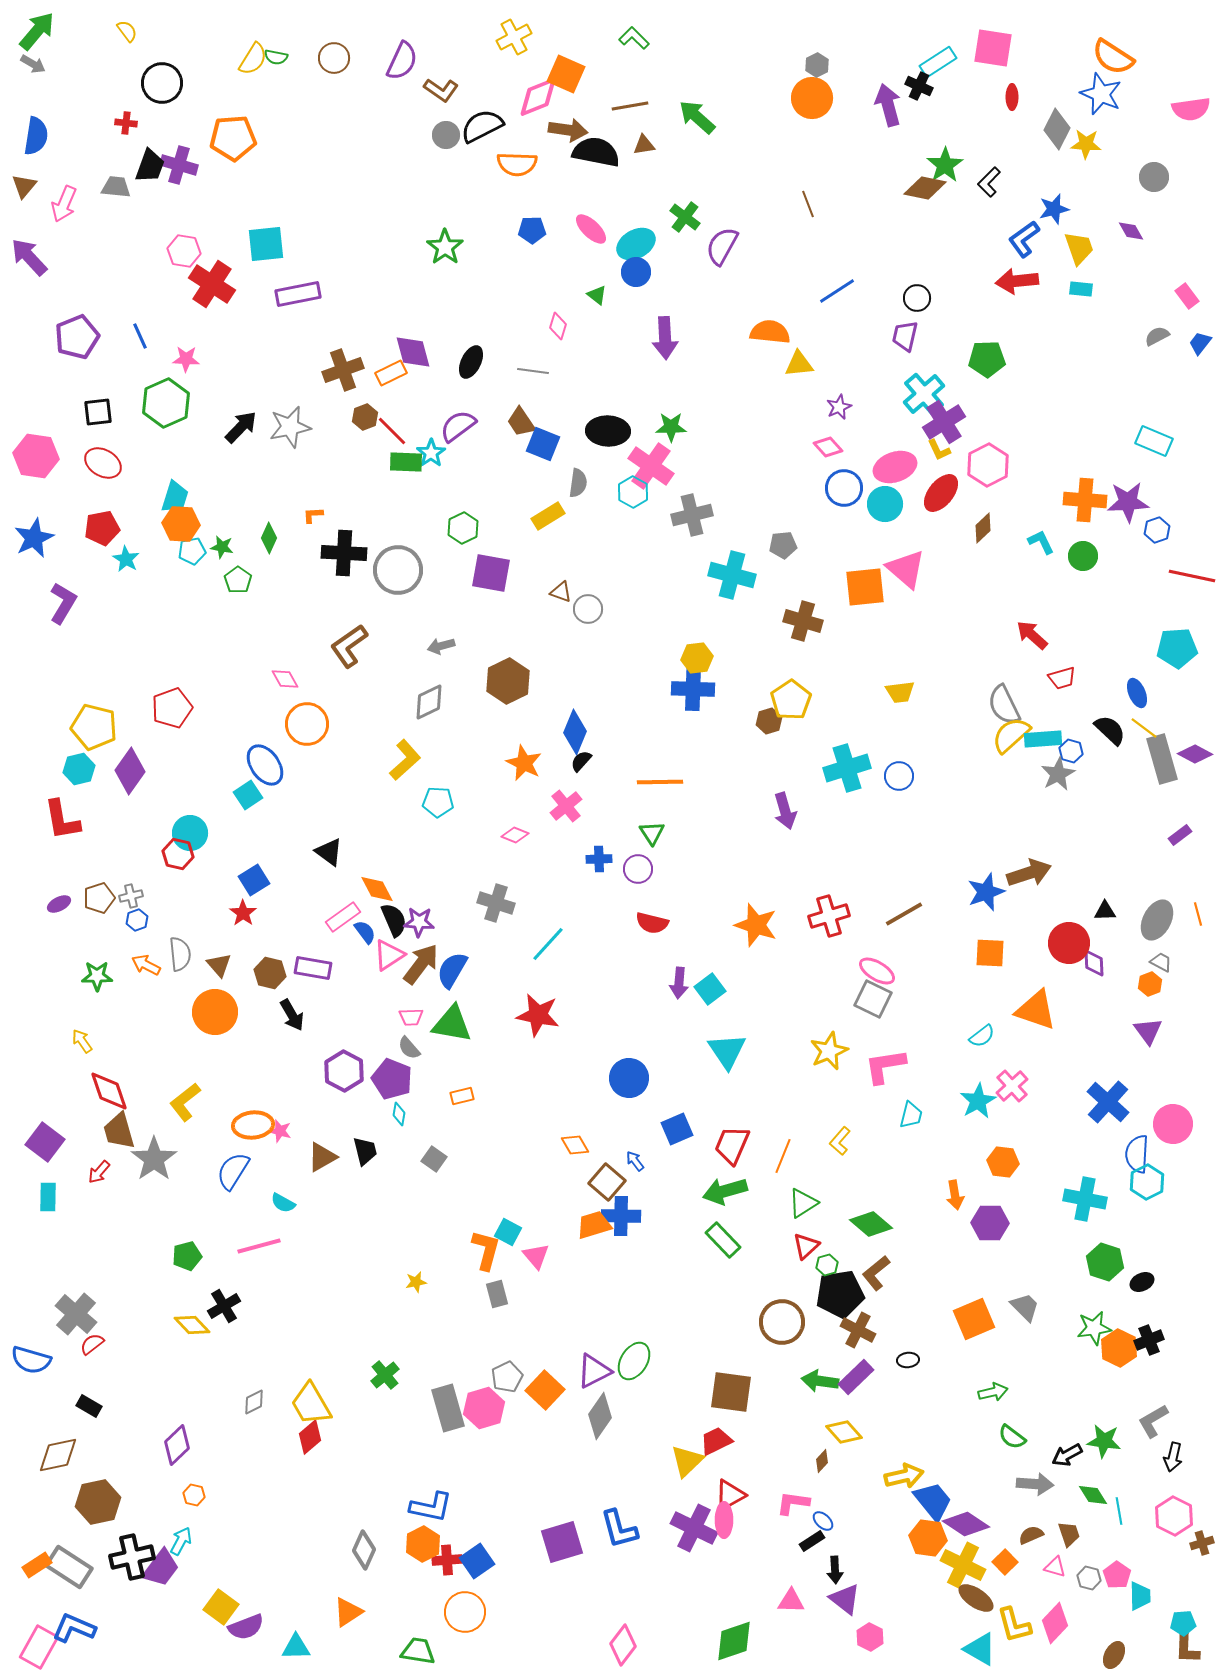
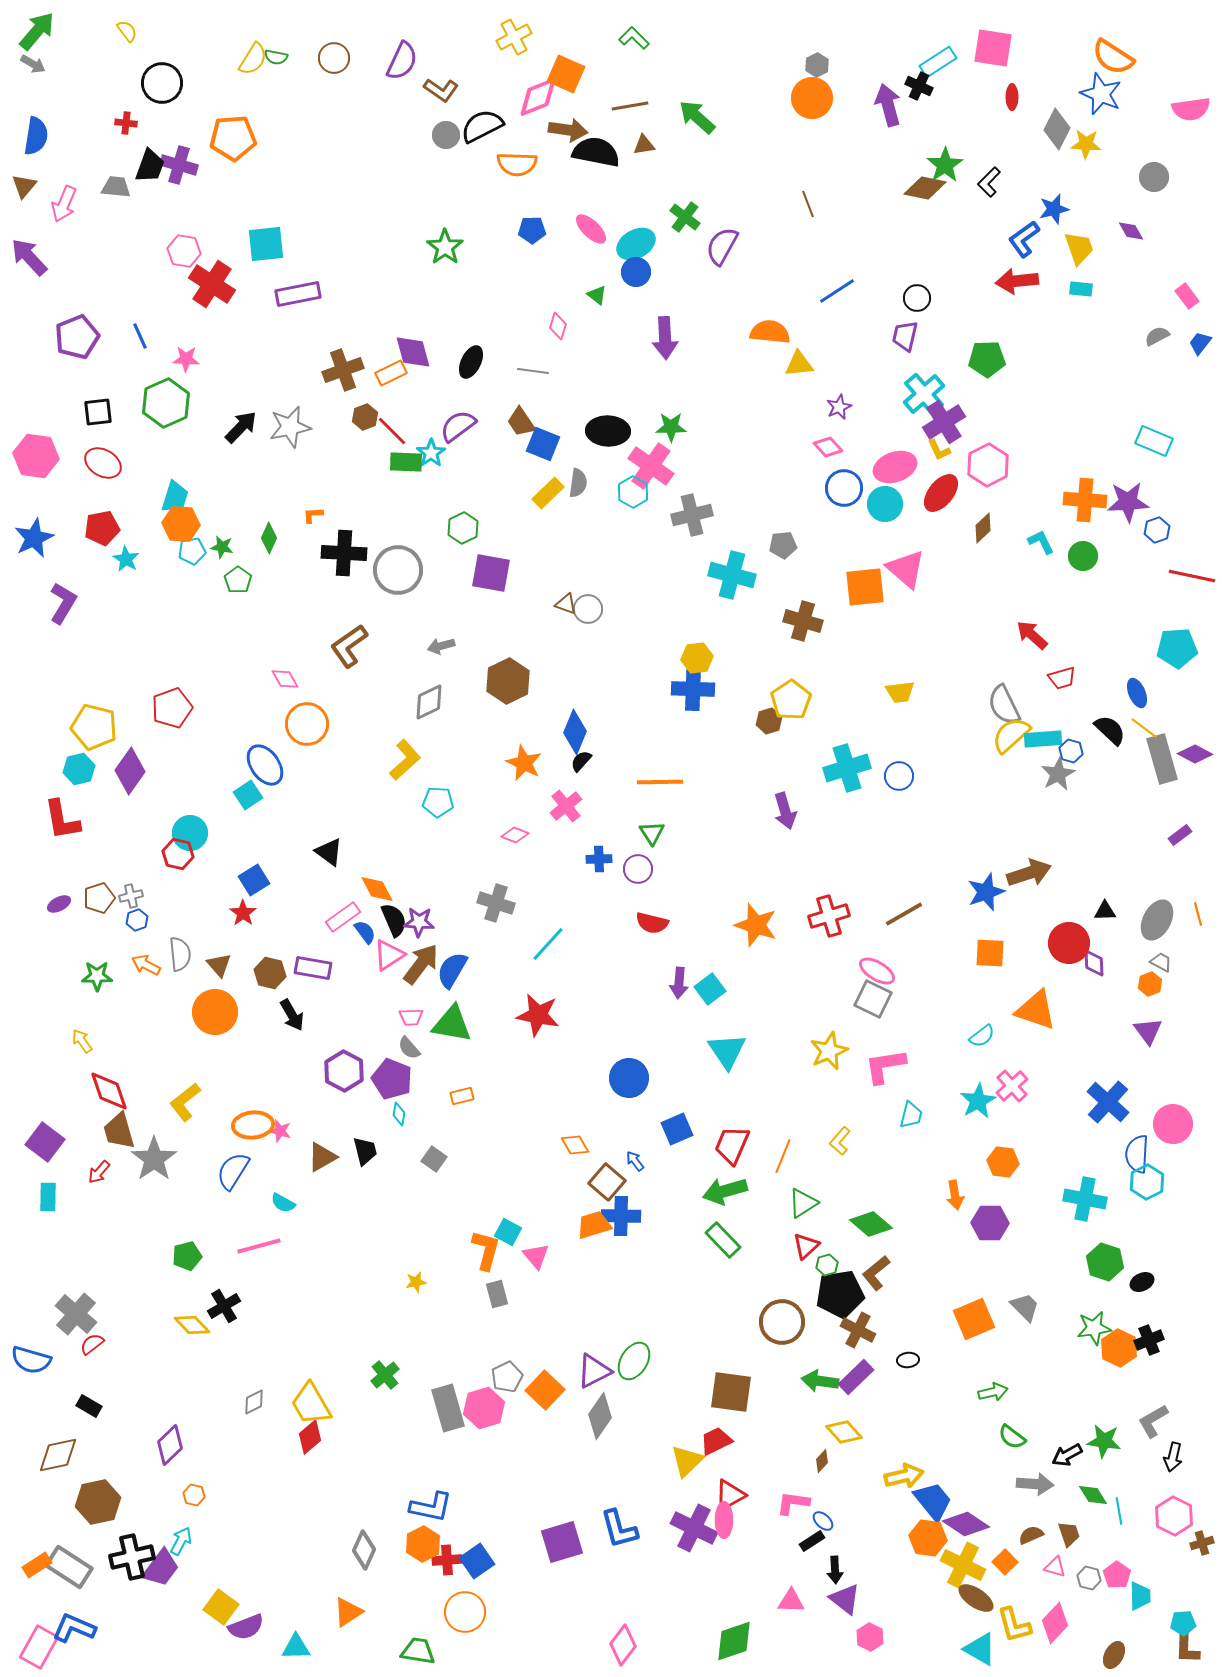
yellow rectangle at (548, 516): moved 23 px up; rotated 12 degrees counterclockwise
brown triangle at (561, 592): moved 5 px right, 12 px down
purple diamond at (177, 1445): moved 7 px left
